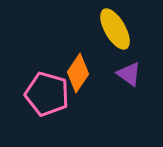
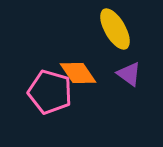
orange diamond: rotated 69 degrees counterclockwise
pink pentagon: moved 3 px right, 2 px up
